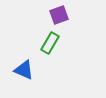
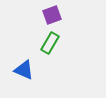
purple square: moved 7 px left
